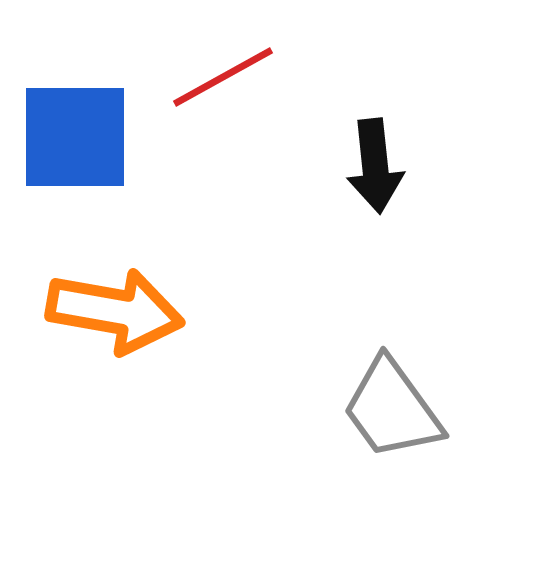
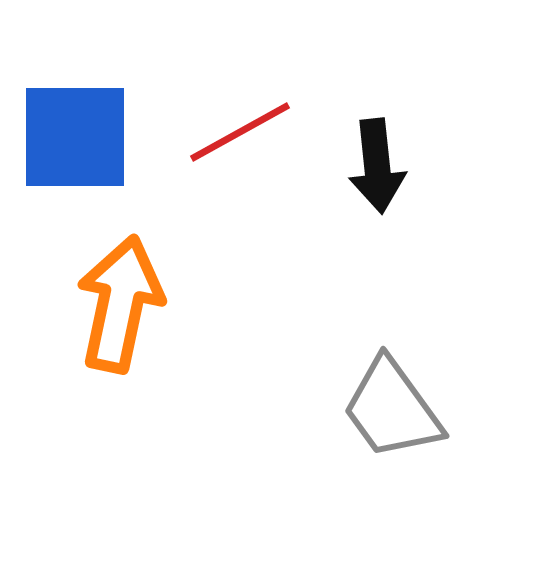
red line: moved 17 px right, 55 px down
black arrow: moved 2 px right
orange arrow: moved 5 px right, 7 px up; rotated 88 degrees counterclockwise
